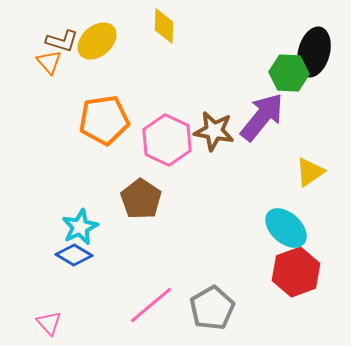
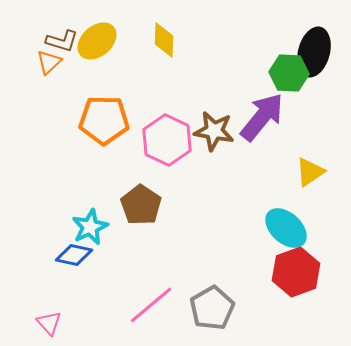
yellow diamond: moved 14 px down
orange triangle: rotated 28 degrees clockwise
orange pentagon: rotated 9 degrees clockwise
brown pentagon: moved 6 px down
cyan star: moved 10 px right
blue diamond: rotated 18 degrees counterclockwise
